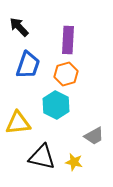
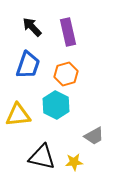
black arrow: moved 13 px right
purple rectangle: moved 8 px up; rotated 16 degrees counterclockwise
yellow triangle: moved 8 px up
yellow star: rotated 18 degrees counterclockwise
